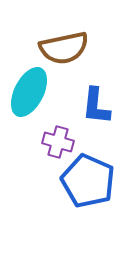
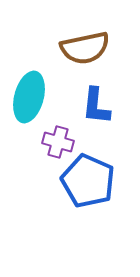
brown semicircle: moved 21 px right
cyan ellipse: moved 5 px down; rotated 12 degrees counterclockwise
